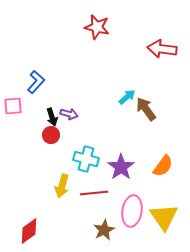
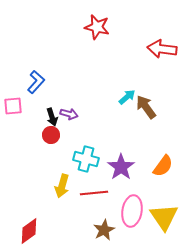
brown arrow: moved 2 px up
